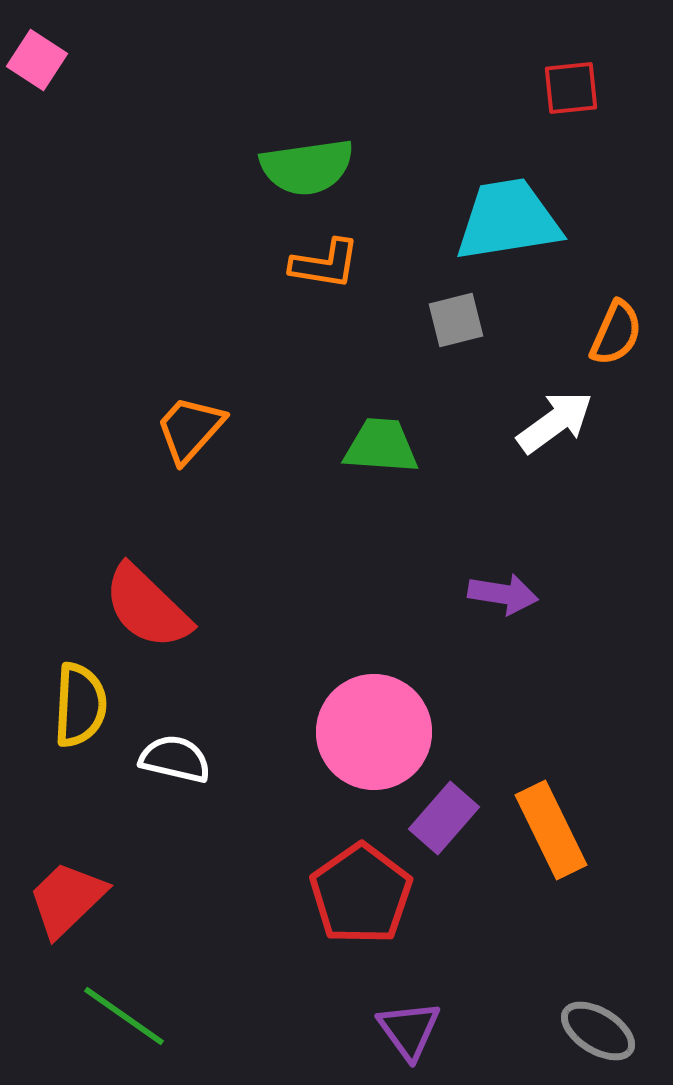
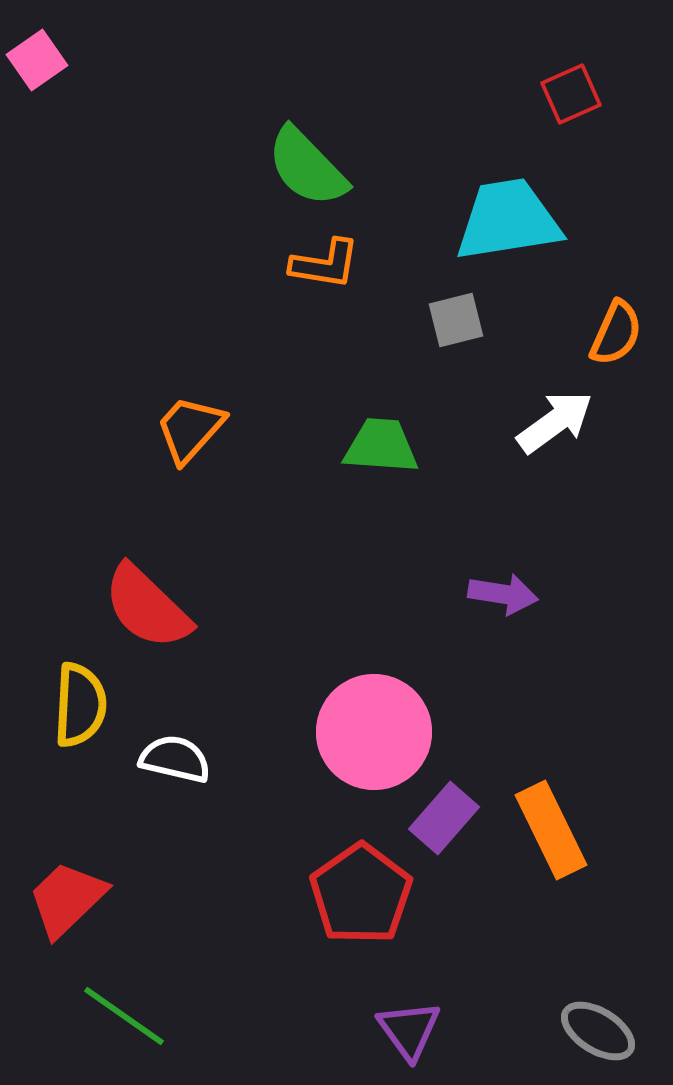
pink square: rotated 22 degrees clockwise
red square: moved 6 px down; rotated 18 degrees counterclockwise
green semicircle: rotated 54 degrees clockwise
